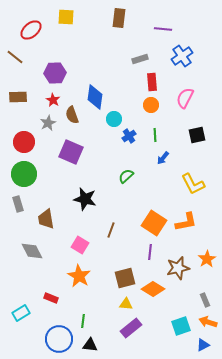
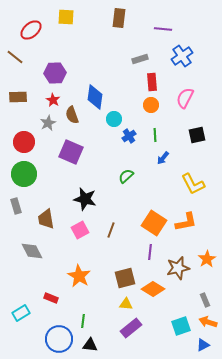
gray rectangle at (18, 204): moved 2 px left, 2 px down
pink square at (80, 245): moved 15 px up; rotated 30 degrees clockwise
